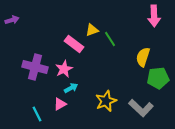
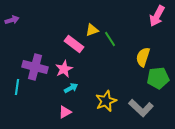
pink arrow: moved 3 px right; rotated 30 degrees clockwise
pink triangle: moved 5 px right, 8 px down
cyan line: moved 20 px left, 27 px up; rotated 35 degrees clockwise
